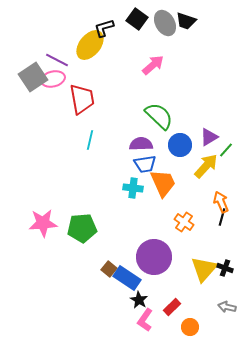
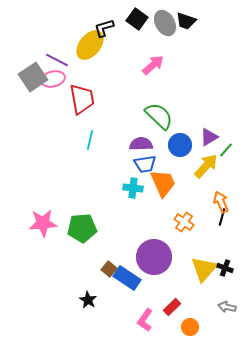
black star: moved 51 px left
